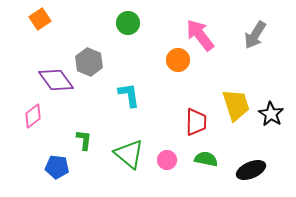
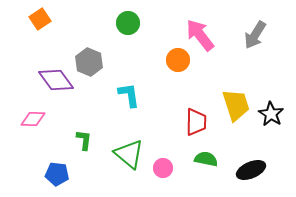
pink diamond: moved 3 px down; rotated 40 degrees clockwise
pink circle: moved 4 px left, 8 px down
blue pentagon: moved 7 px down
